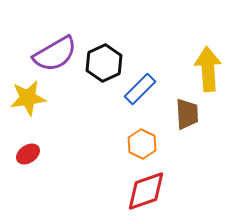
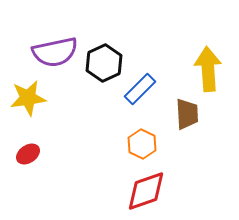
purple semicircle: moved 2 px up; rotated 18 degrees clockwise
